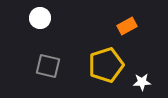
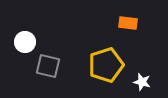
white circle: moved 15 px left, 24 px down
orange rectangle: moved 1 px right, 3 px up; rotated 36 degrees clockwise
white star: rotated 18 degrees clockwise
